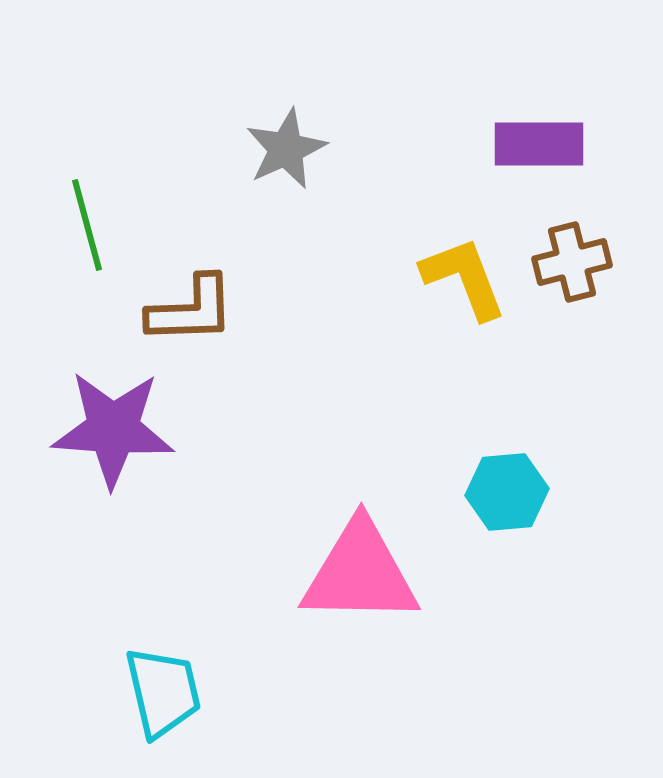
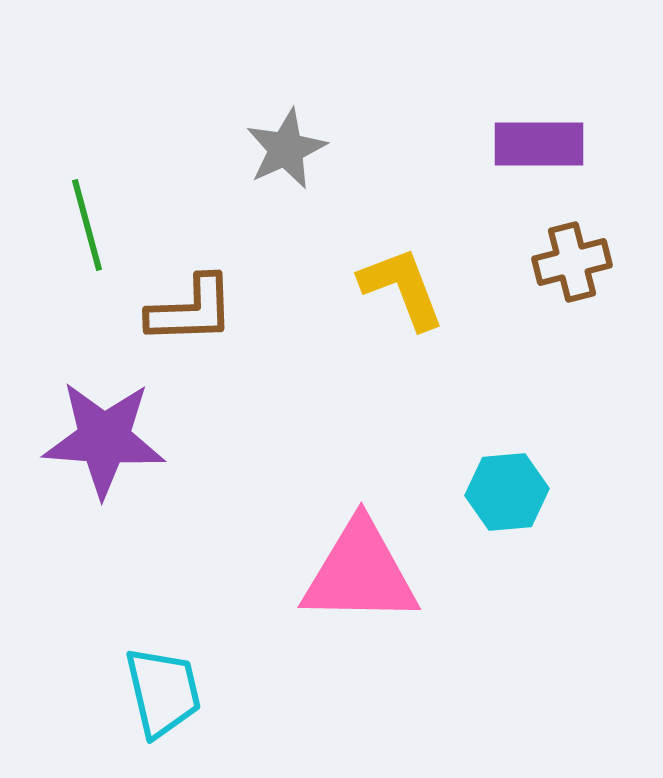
yellow L-shape: moved 62 px left, 10 px down
purple star: moved 9 px left, 10 px down
